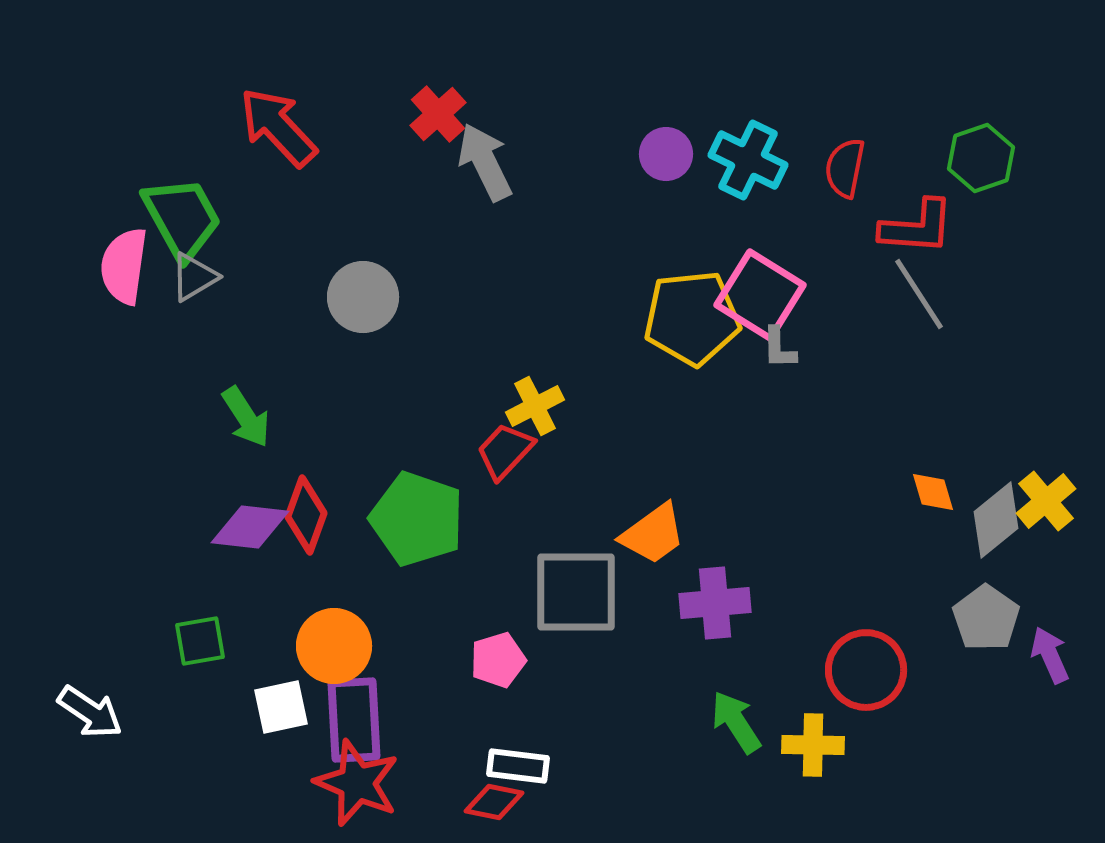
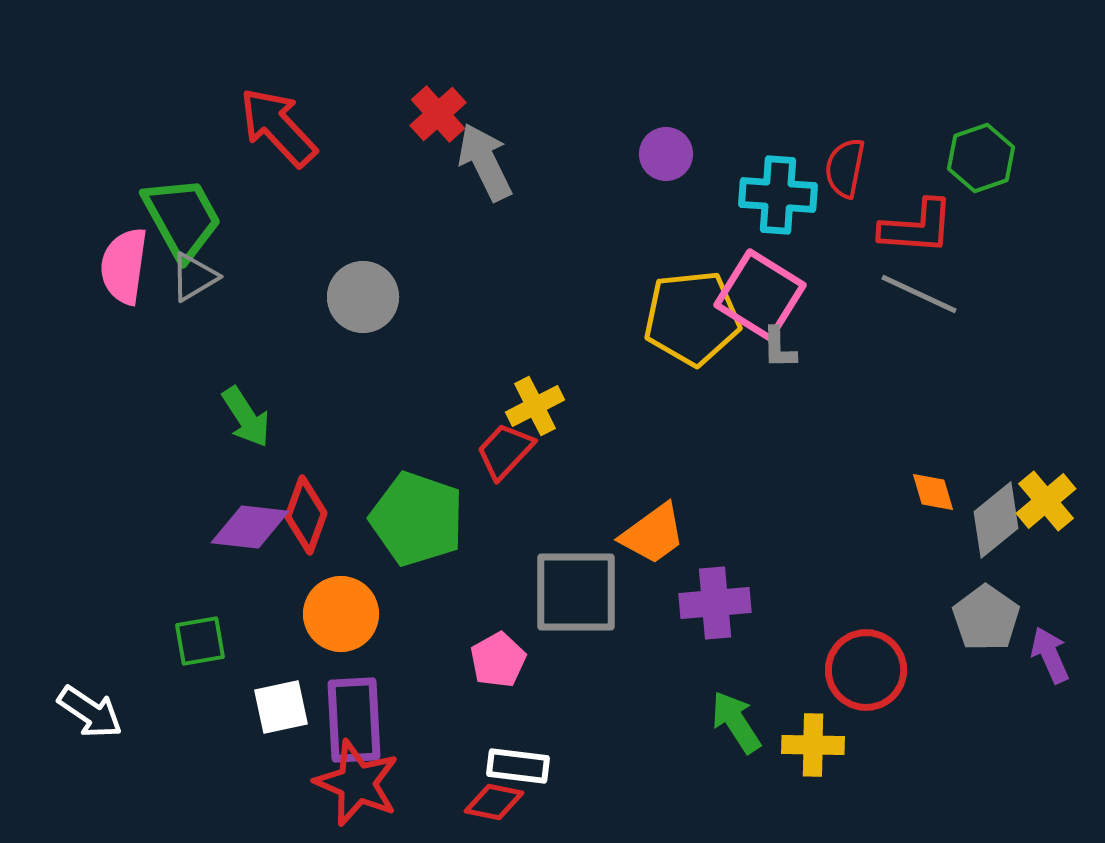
cyan cross at (748, 160): moved 30 px right, 35 px down; rotated 22 degrees counterclockwise
gray line at (919, 294): rotated 32 degrees counterclockwise
orange circle at (334, 646): moved 7 px right, 32 px up
pink pentagon at (498, 660): rotated 12 degrees counterclockwise
